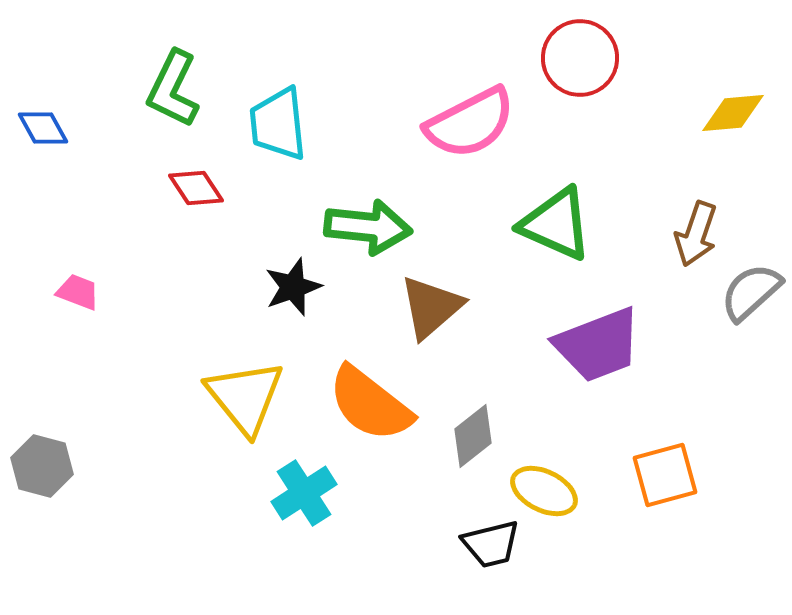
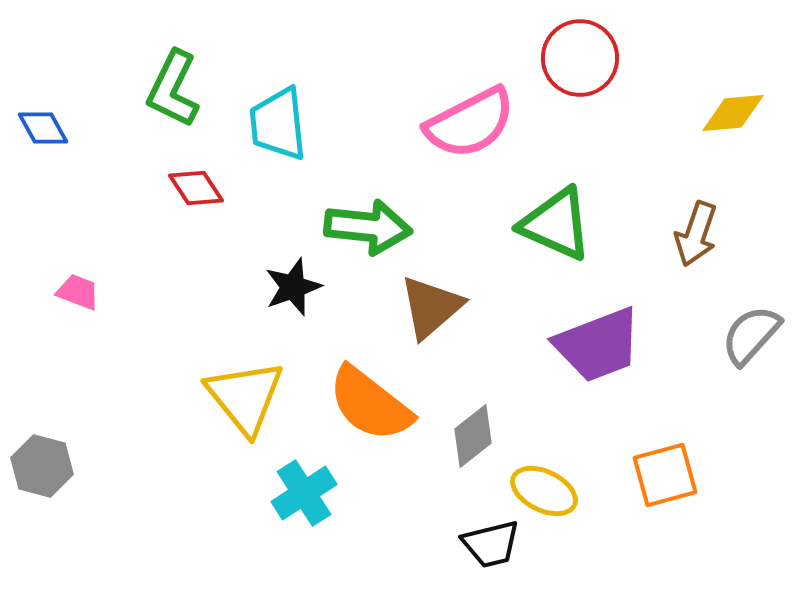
gray semicircle: moved 43 px down; rotated 6 degrees counterclockwise
